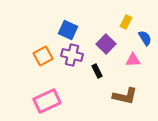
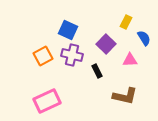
blue semicircle: moved 1 px left
pink triangle: moved 3 px left
